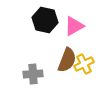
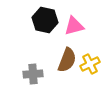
pink triangle: rotated 15 degrees clockwise
yellow cross: moved 6 px right
